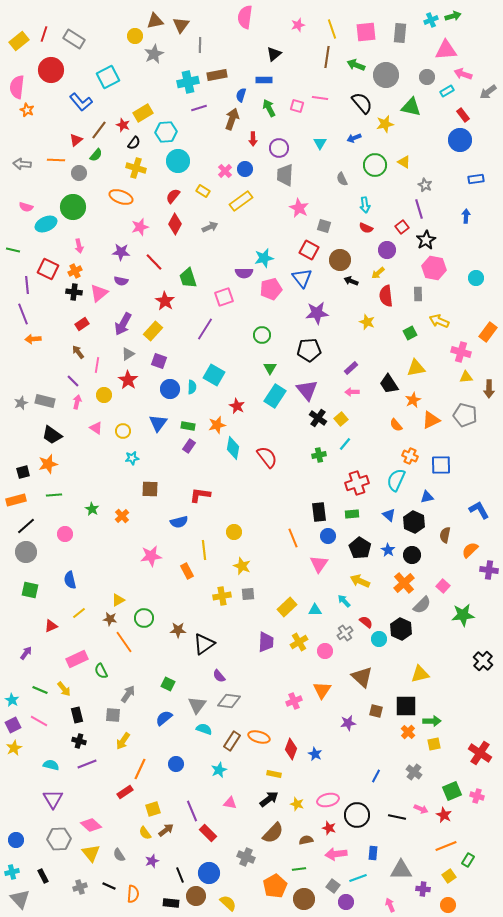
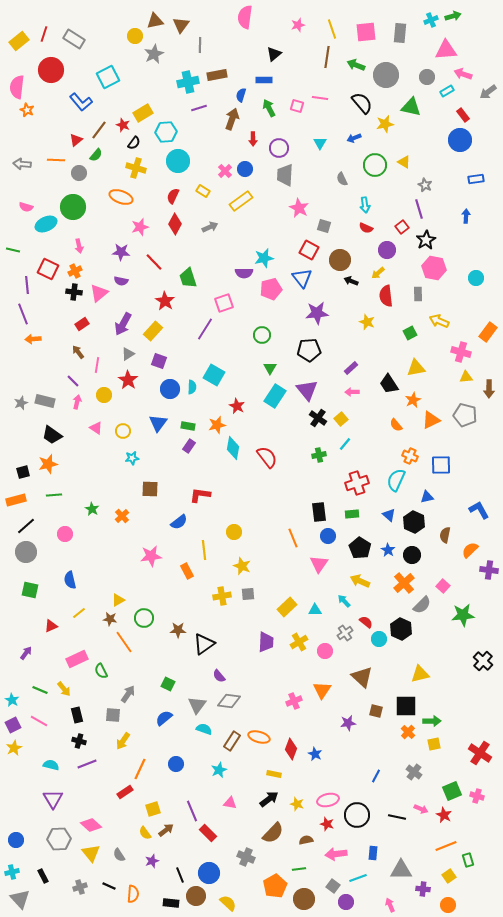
red semicircle at (173, 196): rotated 14 degrees counterclockwise
pink square at (224, 297): moved 6 px down
blue semicircle at (179, 522): rotated 24 degrees counterclockwise
red star at (329, 828): moved 2 px left, 4 px up
green rectangle at (468, 860): rotated 48 degrees counterclockwise
